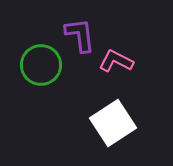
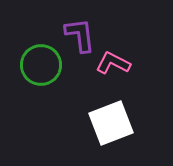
pink L-shape: moved 3 px left, 2 px down
white square: moved 2 px left; rotated 12 degrees clockwise
